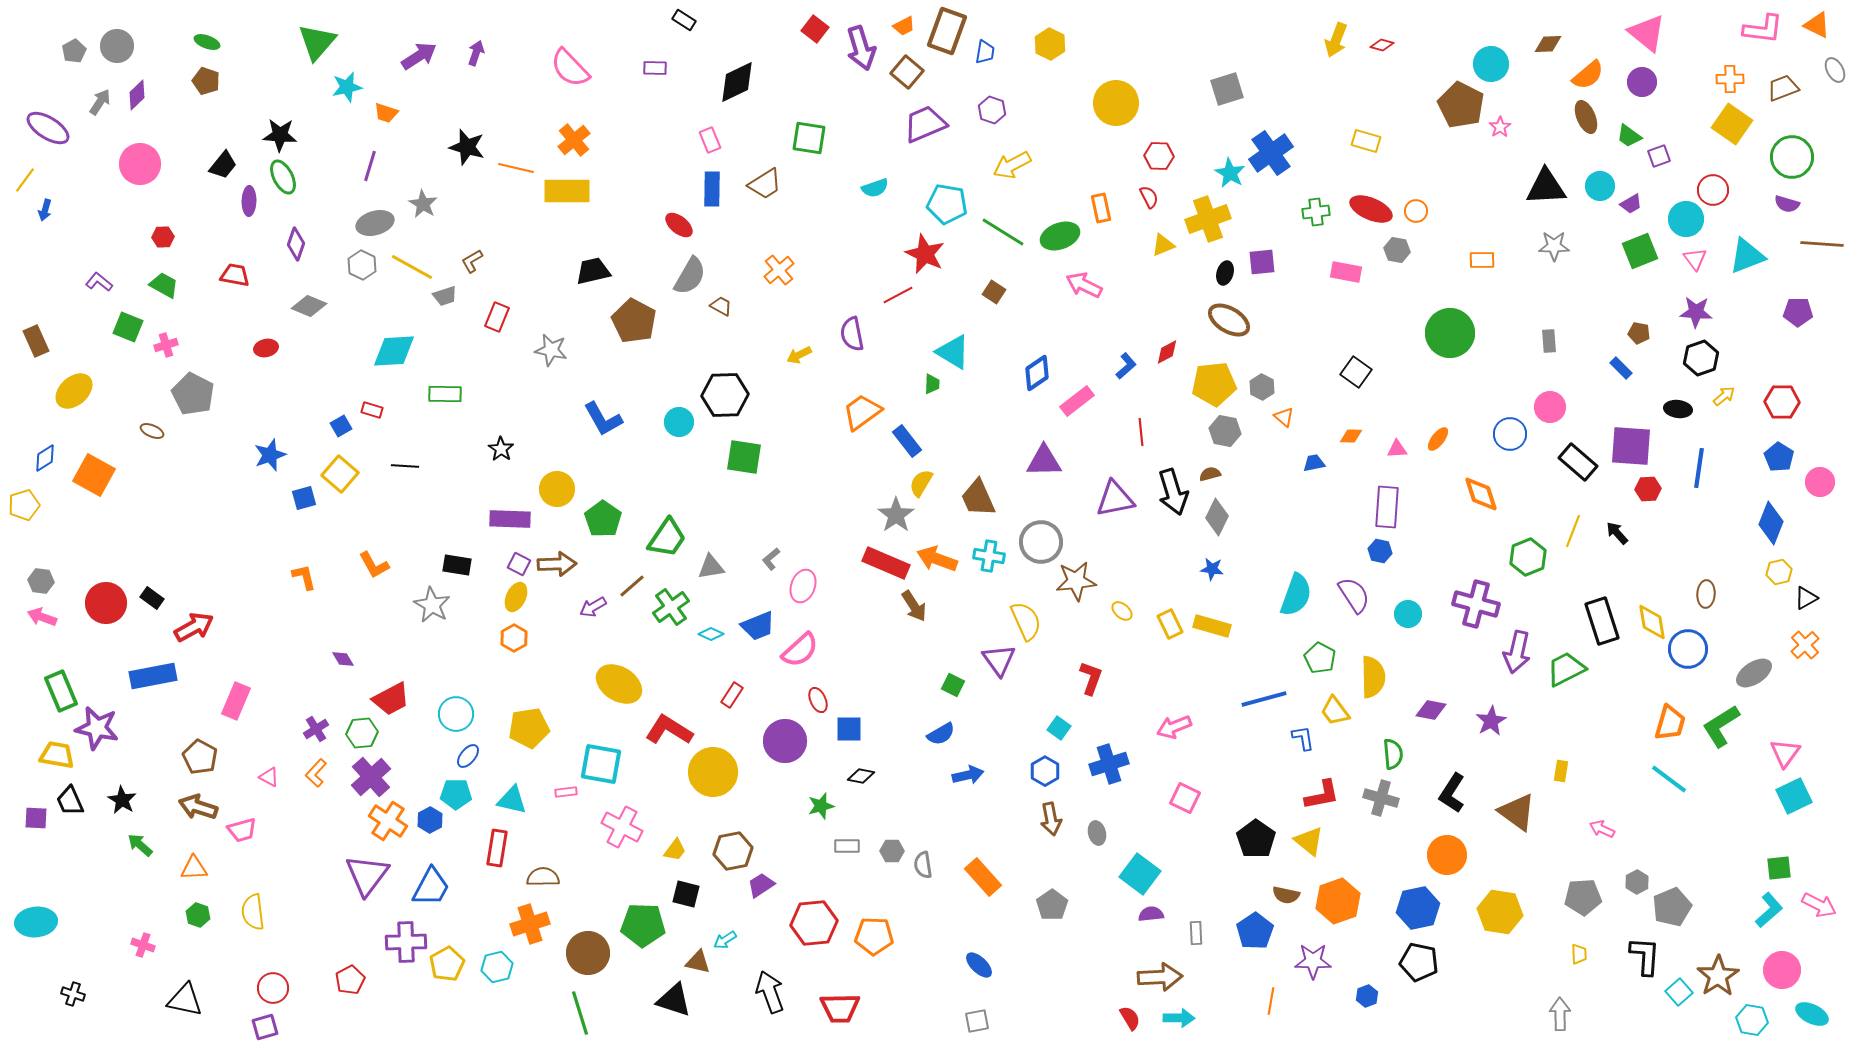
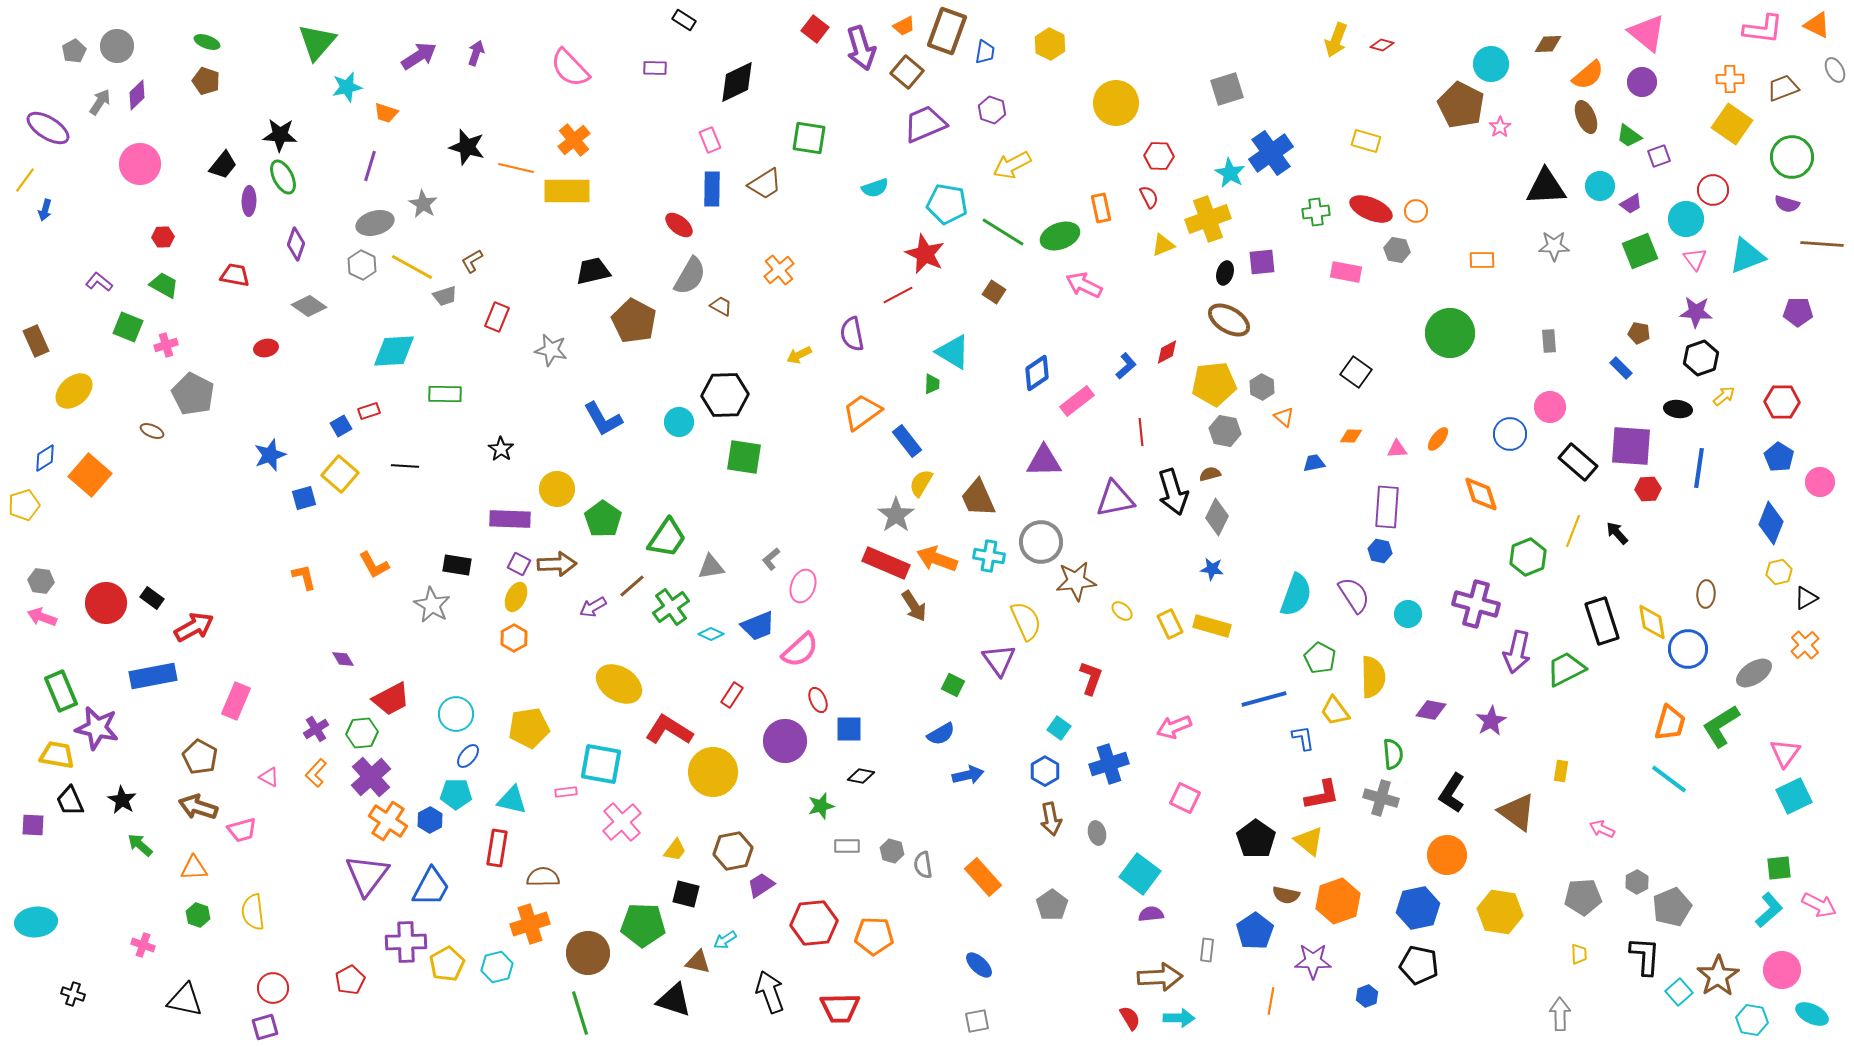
gray diamond at (309, 306): rotated 12 degrees clockwise
red rectangle at (372, 410): moved 3 px left, 1 px down; rotated 35 degrees counterclockwise
orange square at (94, 475): moved 4 px left; rotated 12 degrees clockwise
purple square at (36, 818): moved 3 px left, 7 px down
pink cross at (622, 827): moved 5 px up; rotated 21 degrees clockwise
gray hexagon at (892, 851): rotated 15 degrees clockwise
gray rectangle at (1196, 933): moved 11 px right, 17 px down; rotated 10 degrees clockwise
black pentagon at (1419, 962): moved 3 px down
